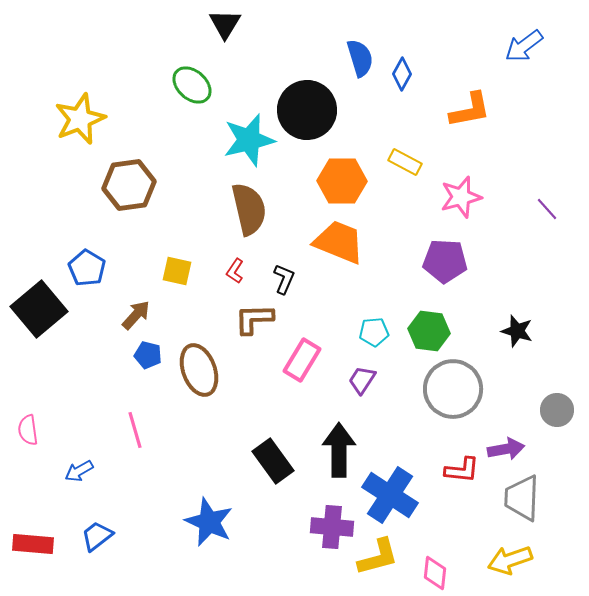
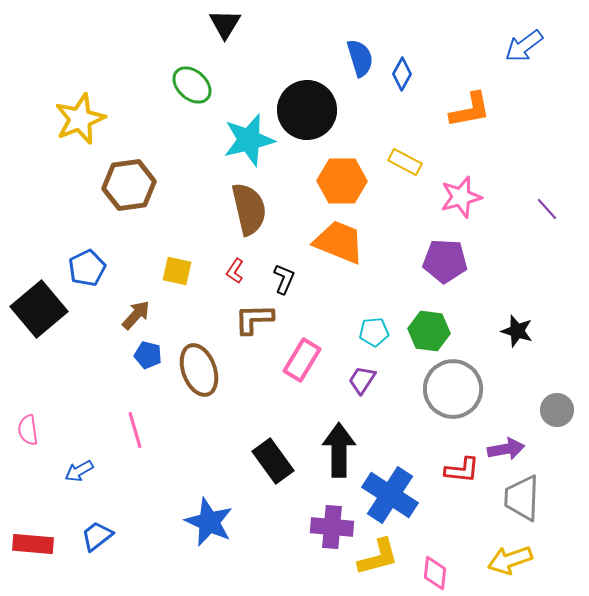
blue pentagon at (87, 268): rotated 15 degrees clockwise
